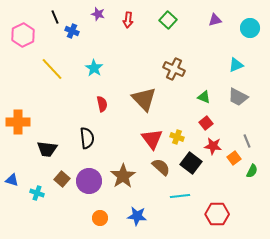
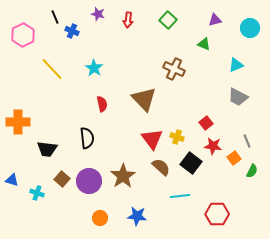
green triangle: moved 53 px up
